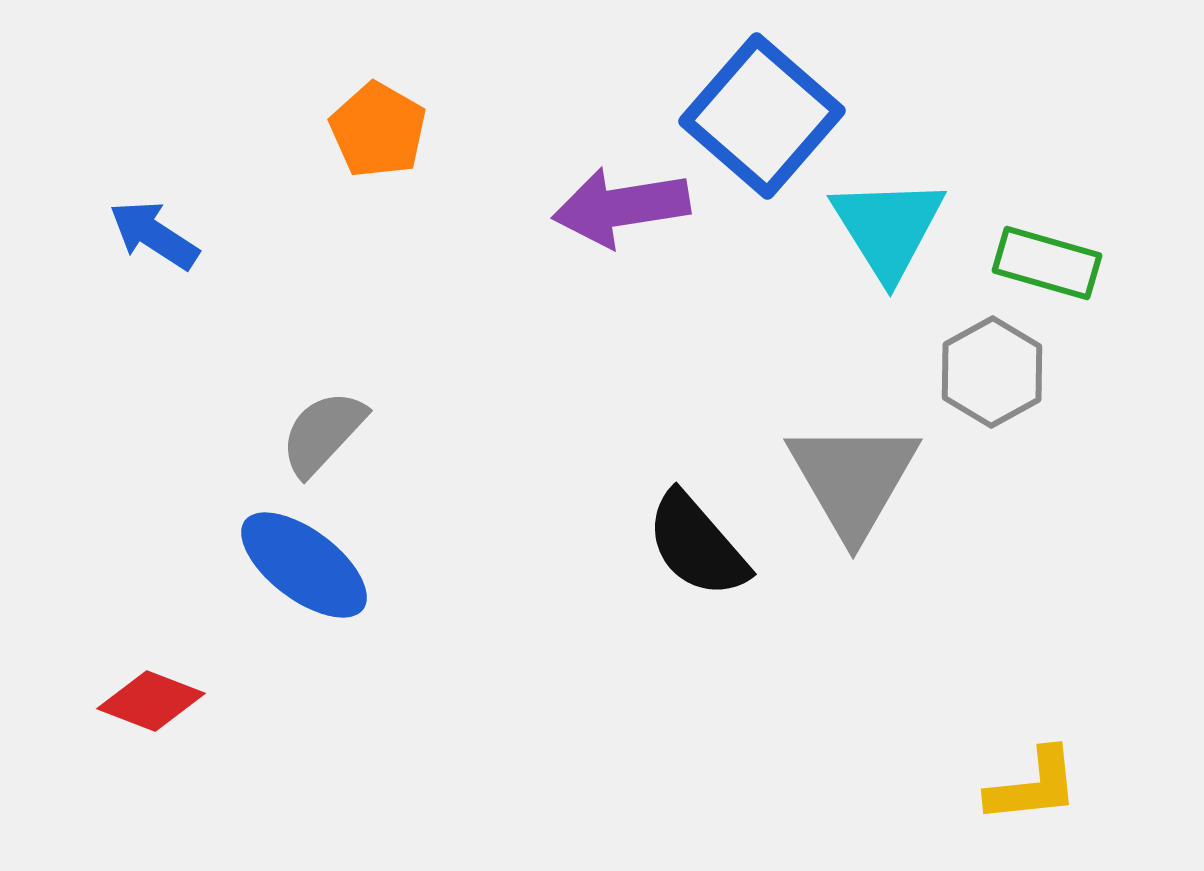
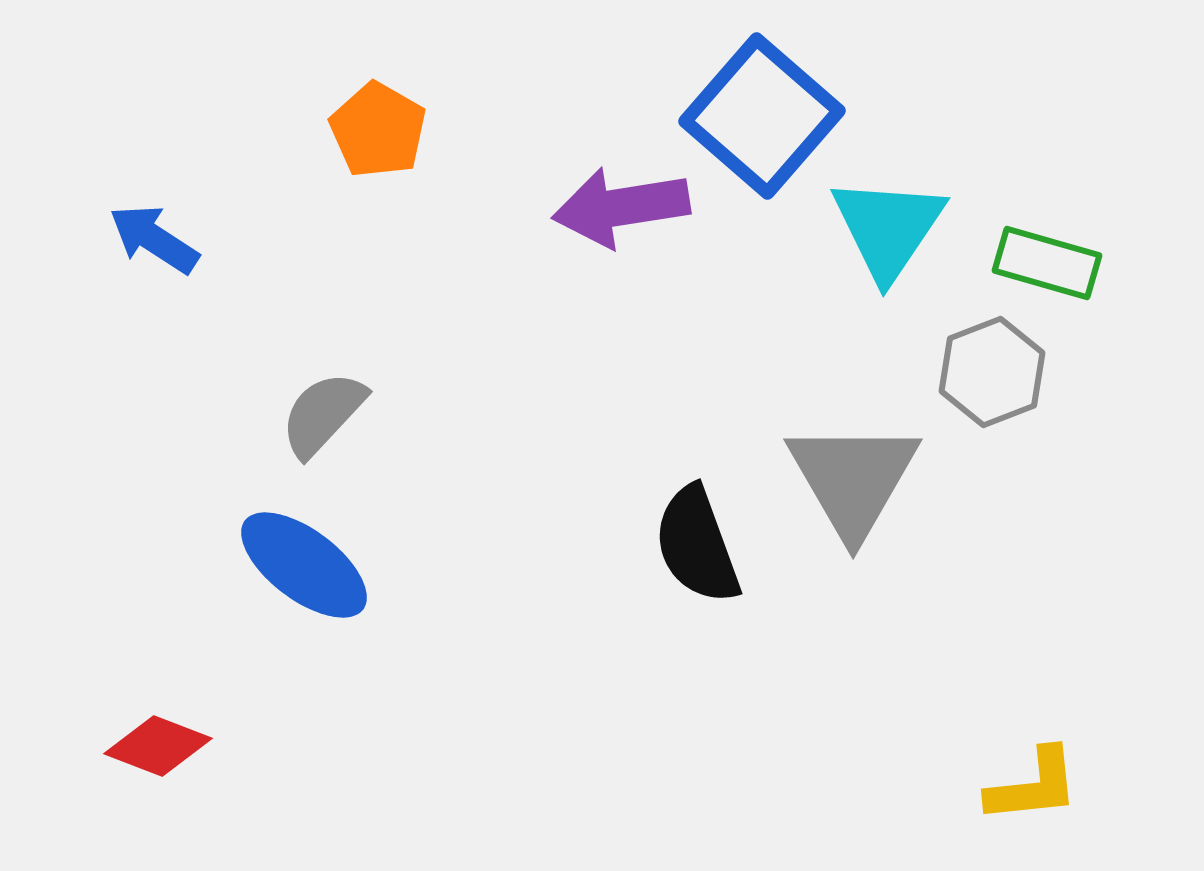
cyan triangle: rotated 6 degrees clockwise
blue arrow: moved 4 px down
gray hexagon: rotated 8 degrees clockwise
gray semicircle: moved 19 px up
black semicircle: rotated 21 degrees clockwise
red diamond: moved 7 px right, 45 px down
